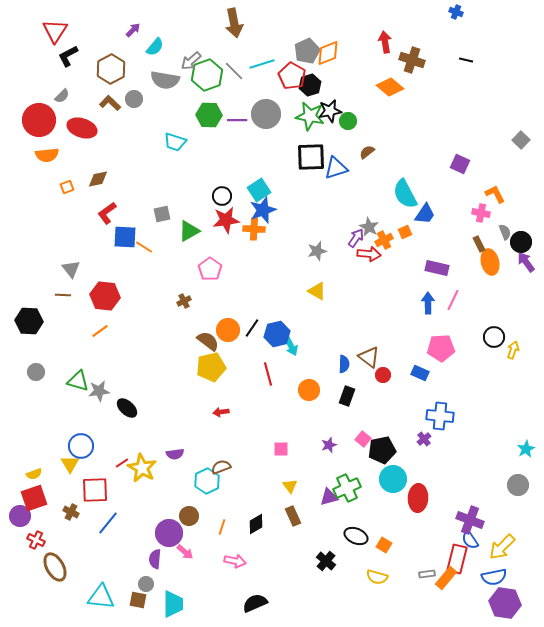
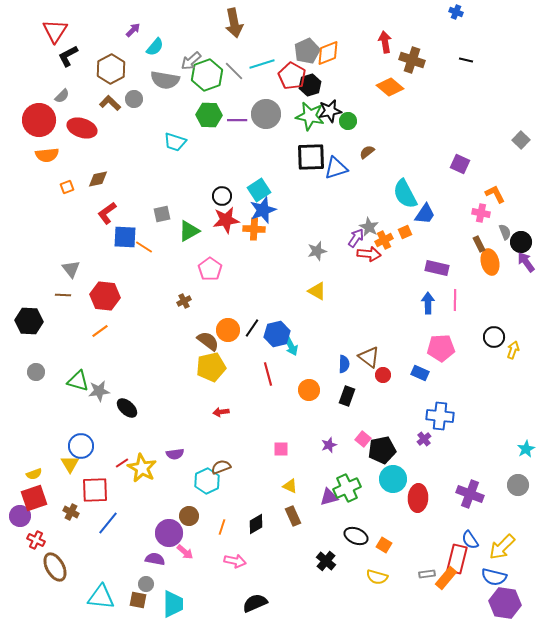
pink line at (453, 300): moved 2 px right; rotated 25 degrees counterclockwise
yellow triangle at (290, 486): rotated 28 degrees counterclockwise
purple cross at (470, 520): moved 26 px up
purple semicircle at (155, 559): rotated 96 degrees clockwise
blue semicircle at (494, 577): rotated 25 degrees clockwise
